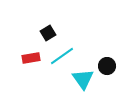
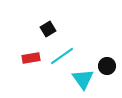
black square: moved 4 px up
